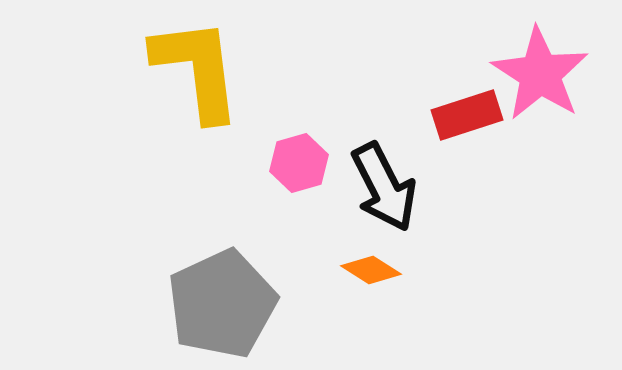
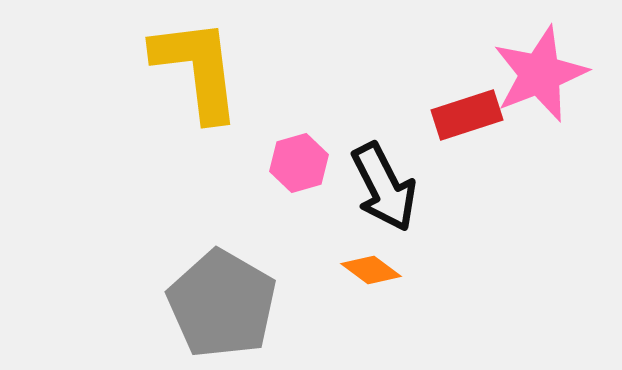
pink star: rotated 18 degrees clockwise
orange diamond: rotated 4 degrees clockwise
gray pentagon: rotated 17 degrees counterclockwise
